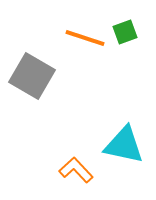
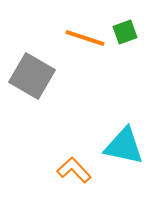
cyan triangle: moved 1 px down
orange L-shape: moved 2 px left
